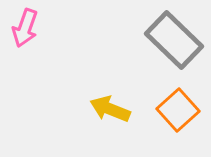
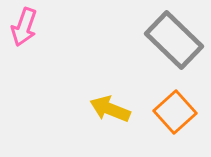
pink arrow: moved 1 px left, 1 px up
orange square: moved 3 px left, 2 px down
